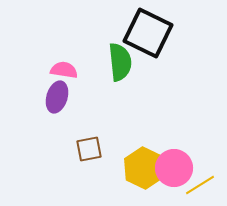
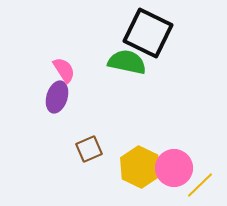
green semicircle: moved 7 px right; rotated 72 degrees counterclockwise
pink semicircle: rotated 48 degrees clockwise
brown square: rotated 12 degrees counterclockwise
yellow hexagon: moved 4 px left, 1 px up
yellow line: rotated 12 degrees counterclockwise
